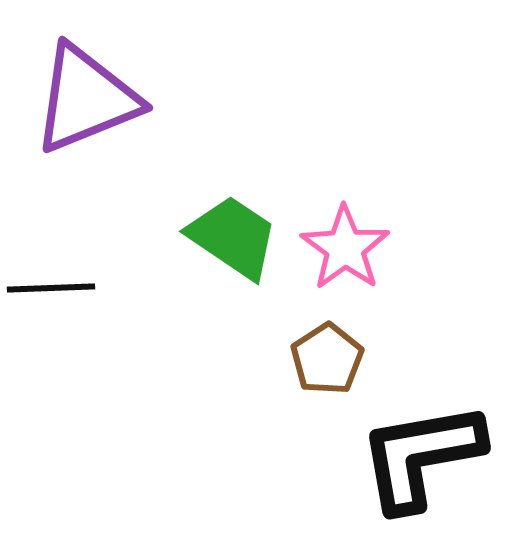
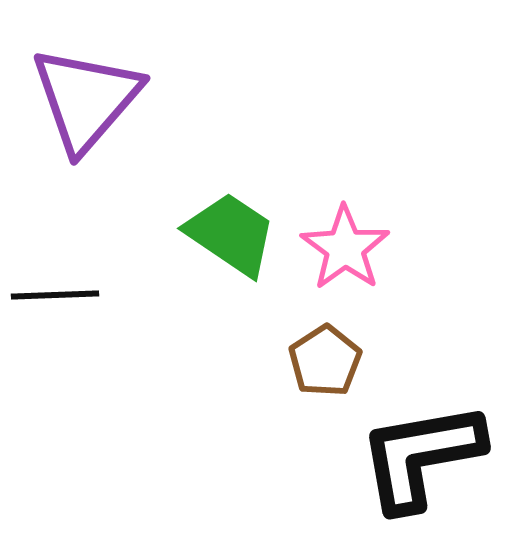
purple triangle: rotated 27 degrees counterclockwise
green trapezoid: moved 2 px left, 3 px up
black line: moved 4 px right, 7 px down
brown pentagon: moved 2 px left, 2 px down
